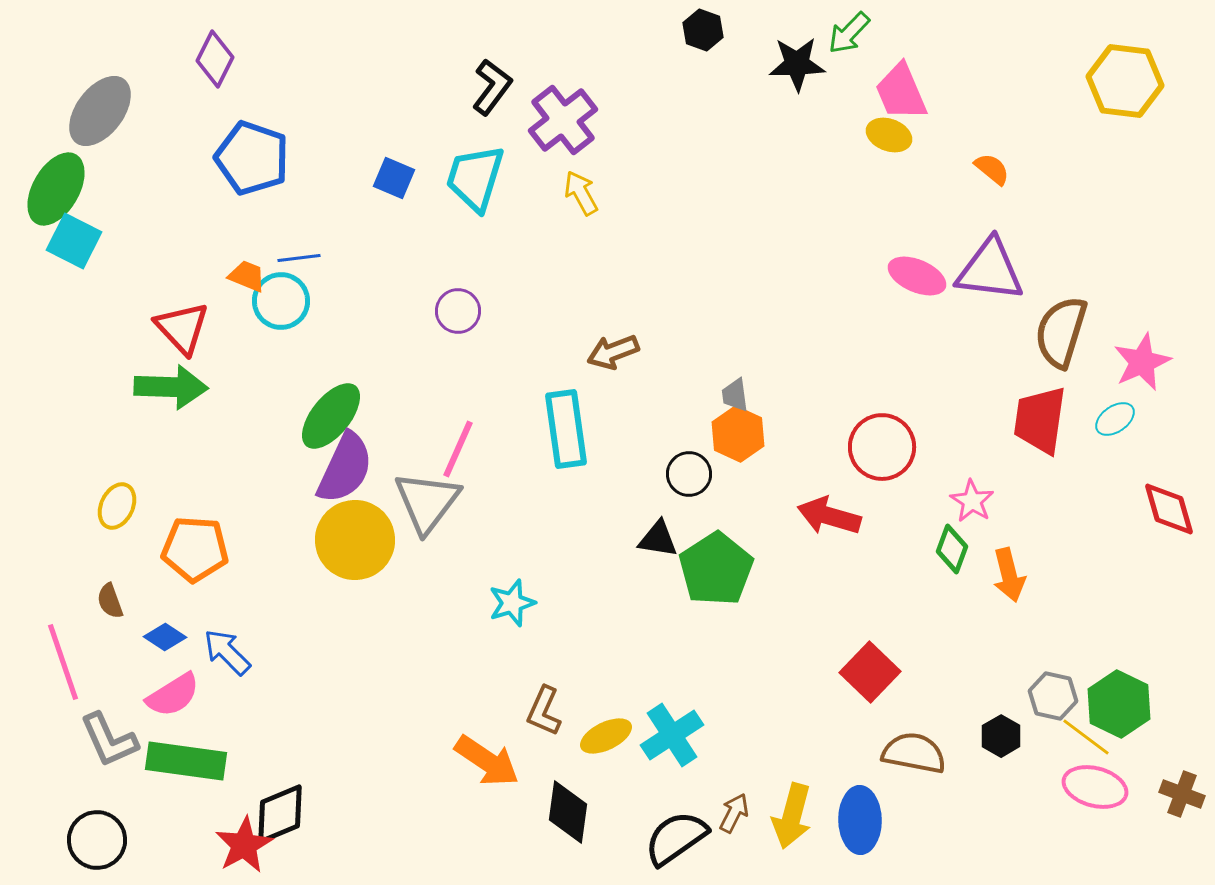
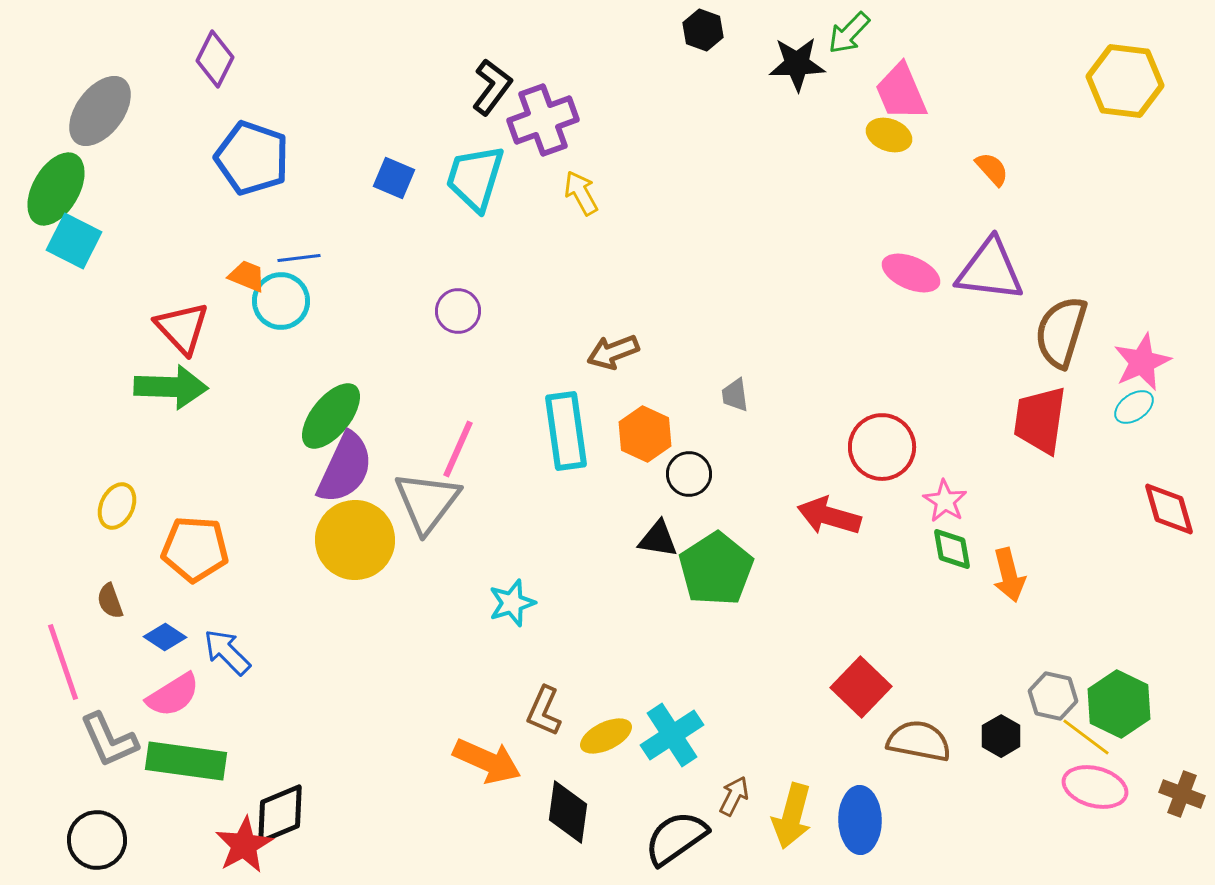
purple cross at (563, 120): moved 20 px left; rotated 18 degrees clockwise
orange semicircle at (992, 169): rotated 9 degrees clockwise
pink ellipse at (917, 276): moved 6 px left, 3 px up
cyan ellipse at (1115, 419): moved 19 px right, 12 px up
cyan rectangle at (566, 429): moved 2 px down
orange hexagon at (738, 434): moved 93 px left
pink star at (972, 501): moved 27 px left
green diamond at (952, 549): rotated 30 degrees counterclockwise
red square at (870, 672): moved 9 px left, 15 px down
brown semicircle at (914, 753): moved 5 px right, 12 px up
orange arrow at (487, 761): rotated 10 degrees counterclockwise
brown arrow at (734, 813): moved 17 px up
